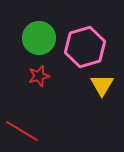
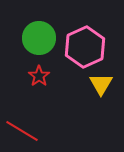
pink hexagon: rotated 9 degrees counterclockwise
red star: rotated 20 degrees counterclockwise
yellow triangle: moved 1 px left, 1 px up
